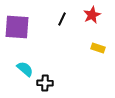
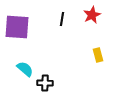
black line: rotated 16 degrees counterclockwise
yellow rectangle: moved 7 px down; rotated 56 degrees clockwise
